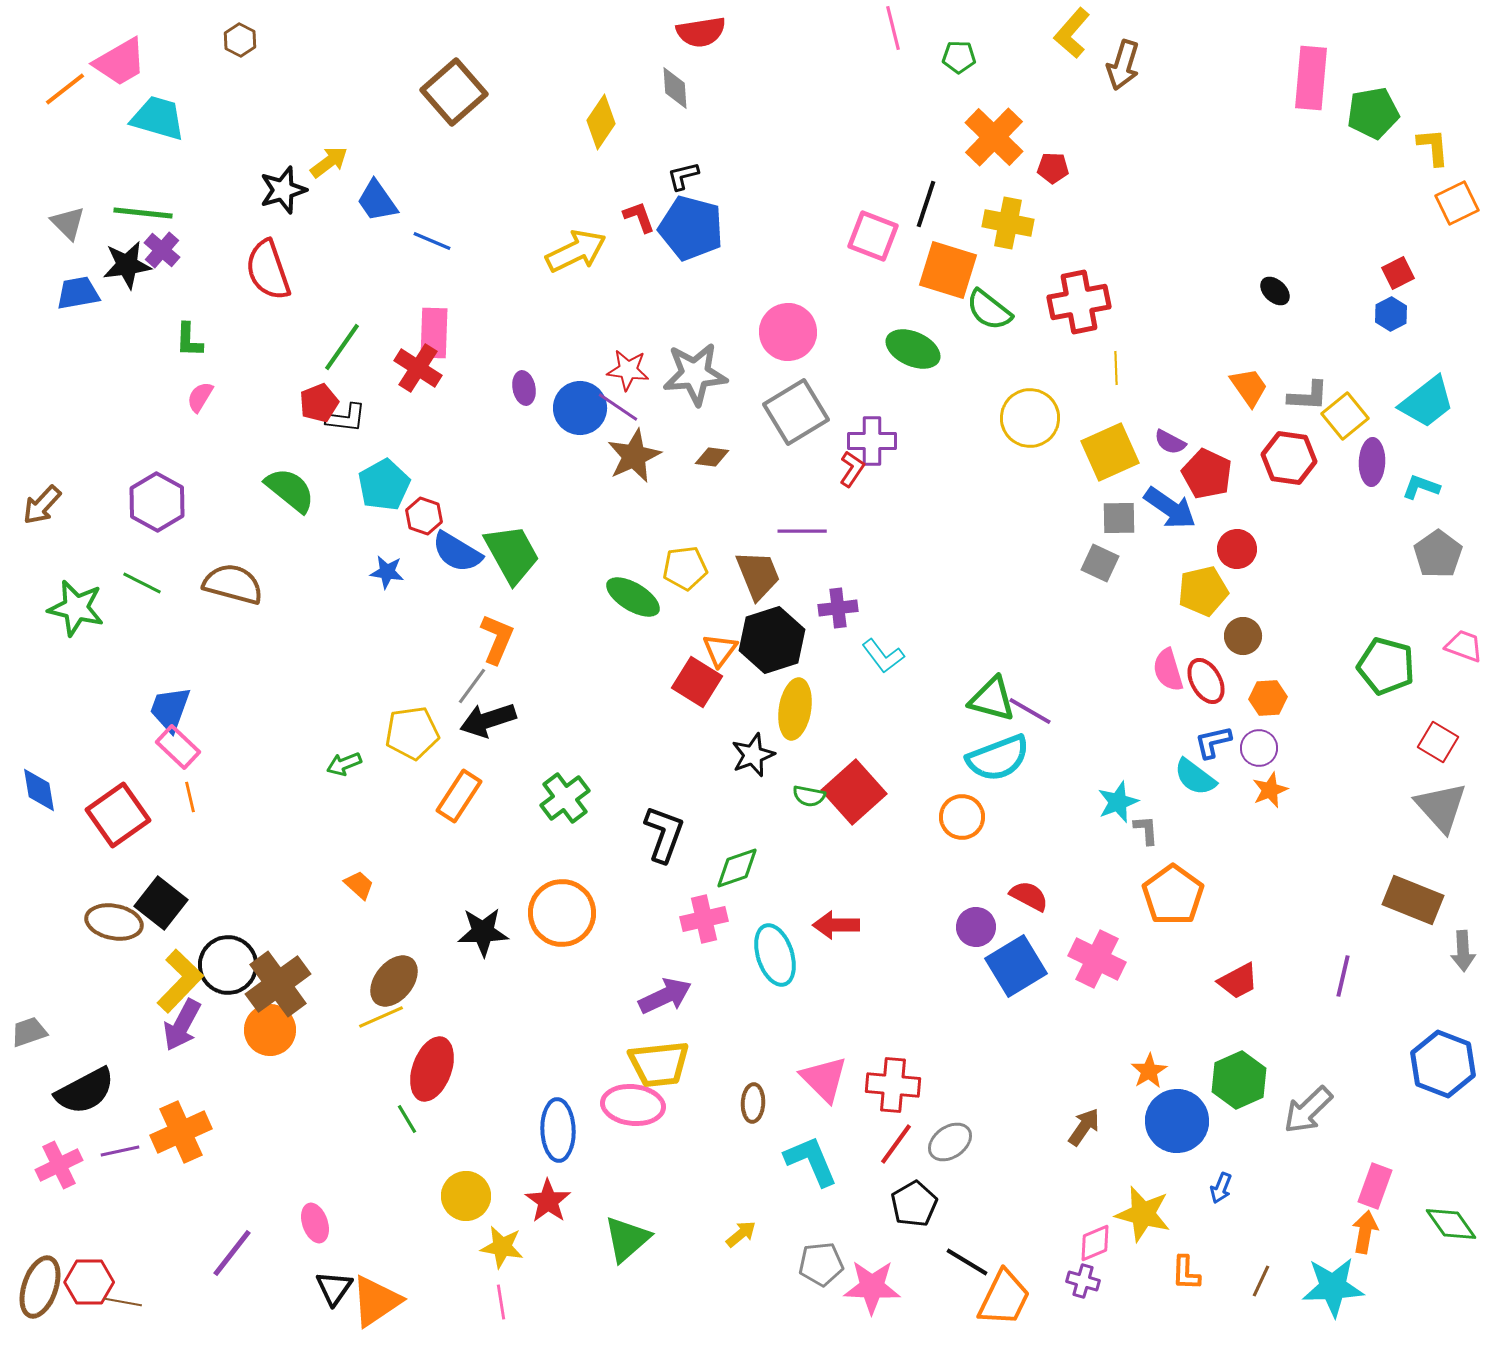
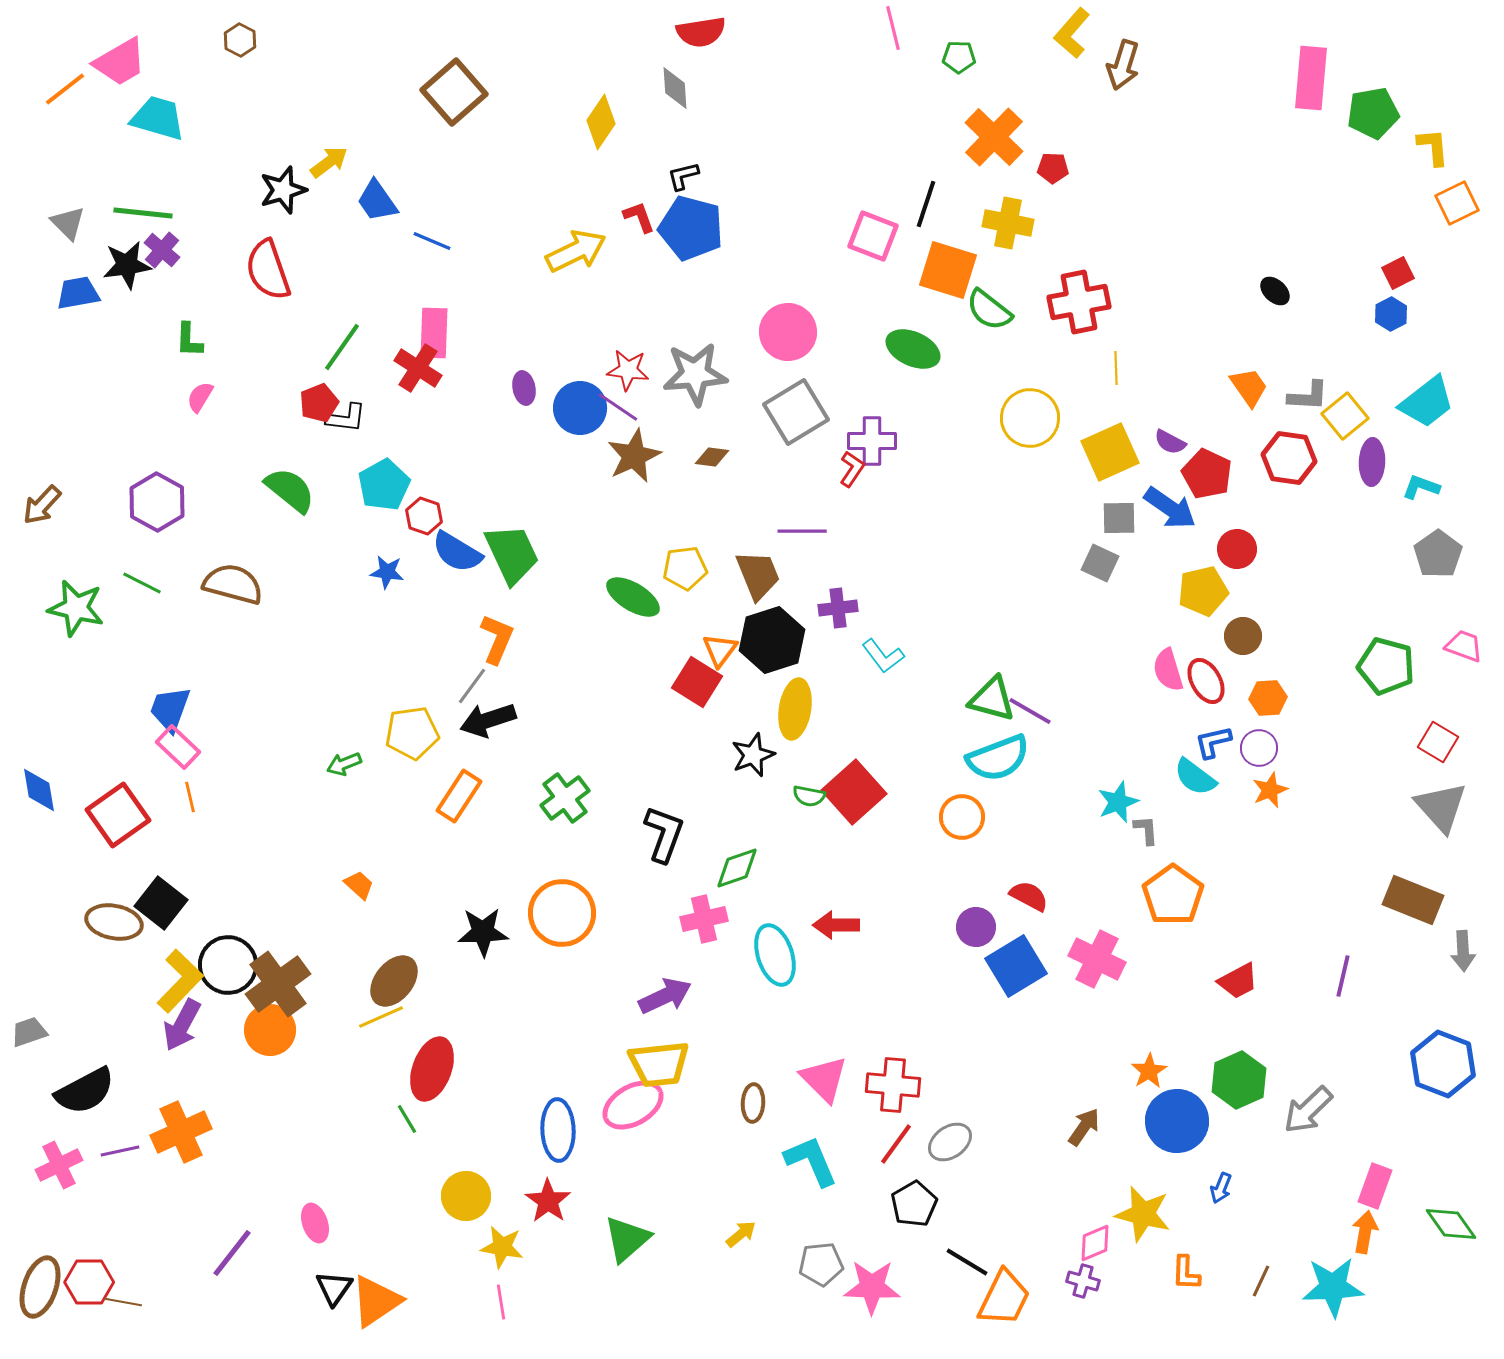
green trapezoid at (512, 554): rotated 4 degrees clockwise
pink ellipse at (633, 1105): rotated 36 degrees counterclockwise
